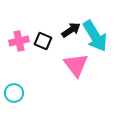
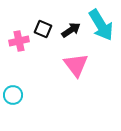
cyan arrow: moved 6 px right, 11 px up
black square: moved 12 px up
cyan circle: moved 1 px left, 2 px down
